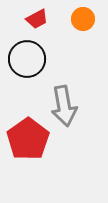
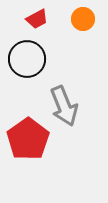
gray arrow: rotated 12 degrees counterclockwise
